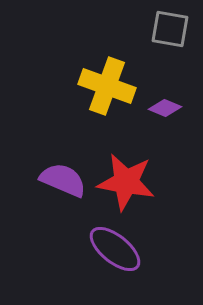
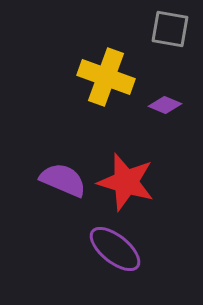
yellow cross: moved 1 px left, 9 px up
purple diamond: moved 3 px up
red star: rotated 6 degrees clockwise
